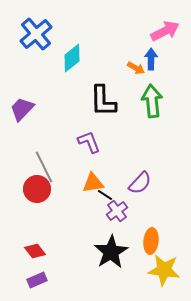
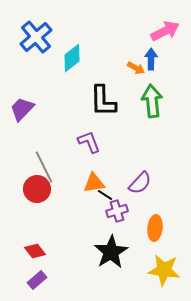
blue cross: moved 3 px down
orange triangle: moved 1 px right
purple cross: rotated 20 degrees clockwise
orange ellipse: moved 4 px right, 13 px up
purple rectangle: rotated 18 degrees counterclockwise
